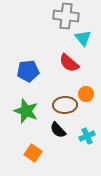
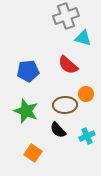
gray cross: rotated 25 degrees counterclockwise
cyan triangle: rotated 36 degrees counterclockwise
red semicircle: moved 1 px left, 2 px down
